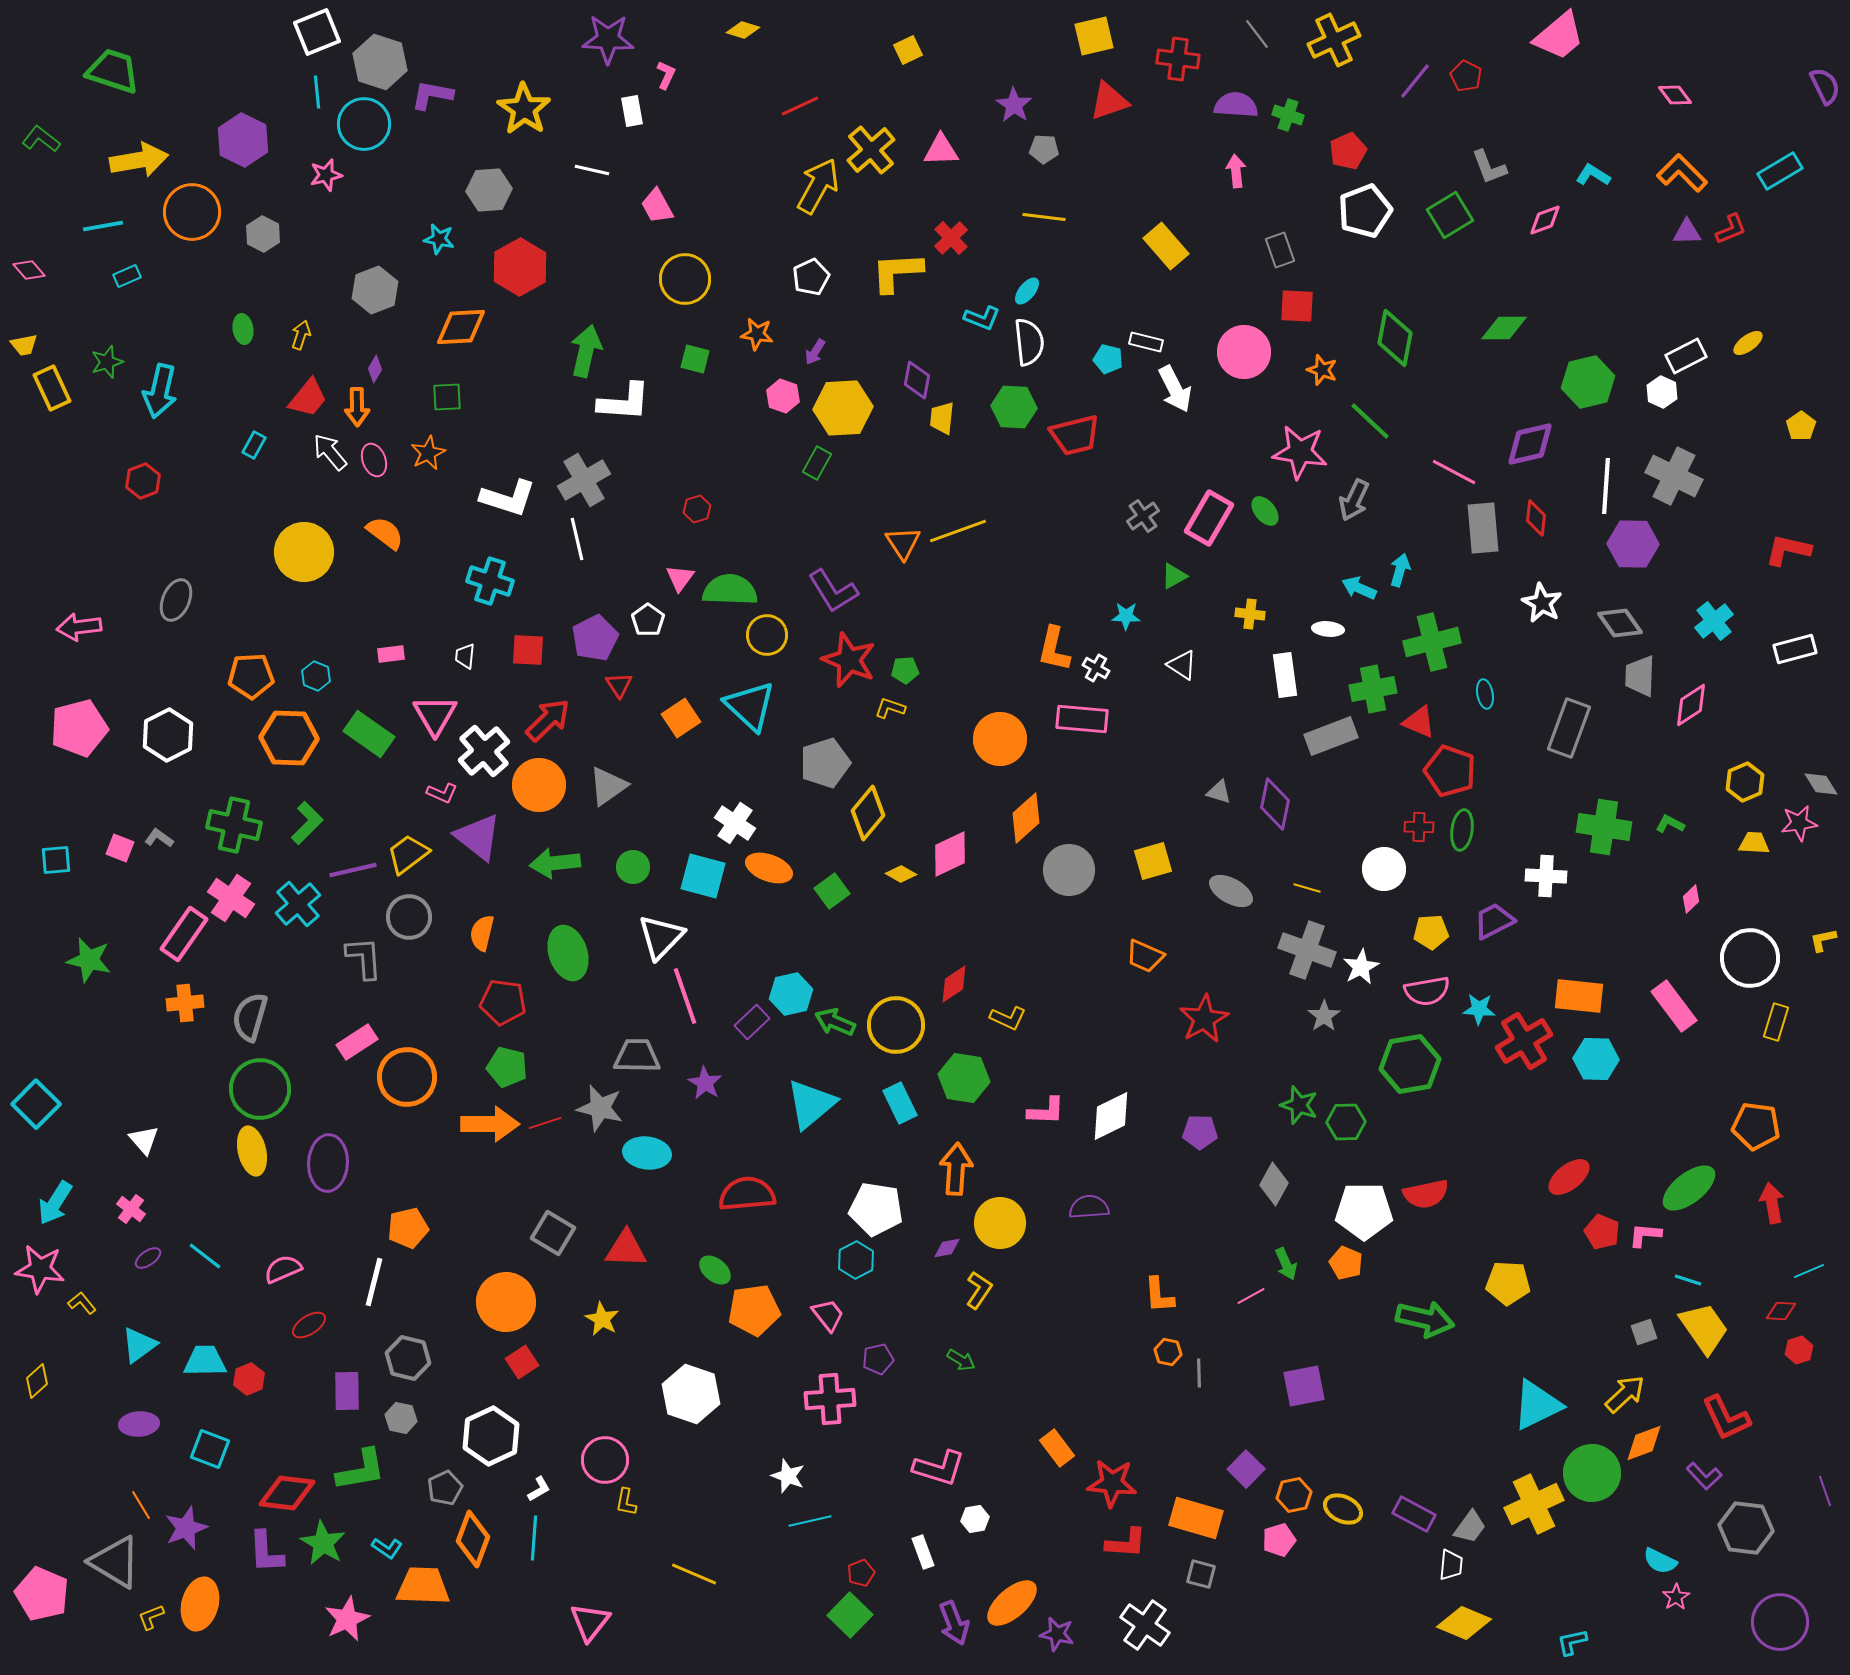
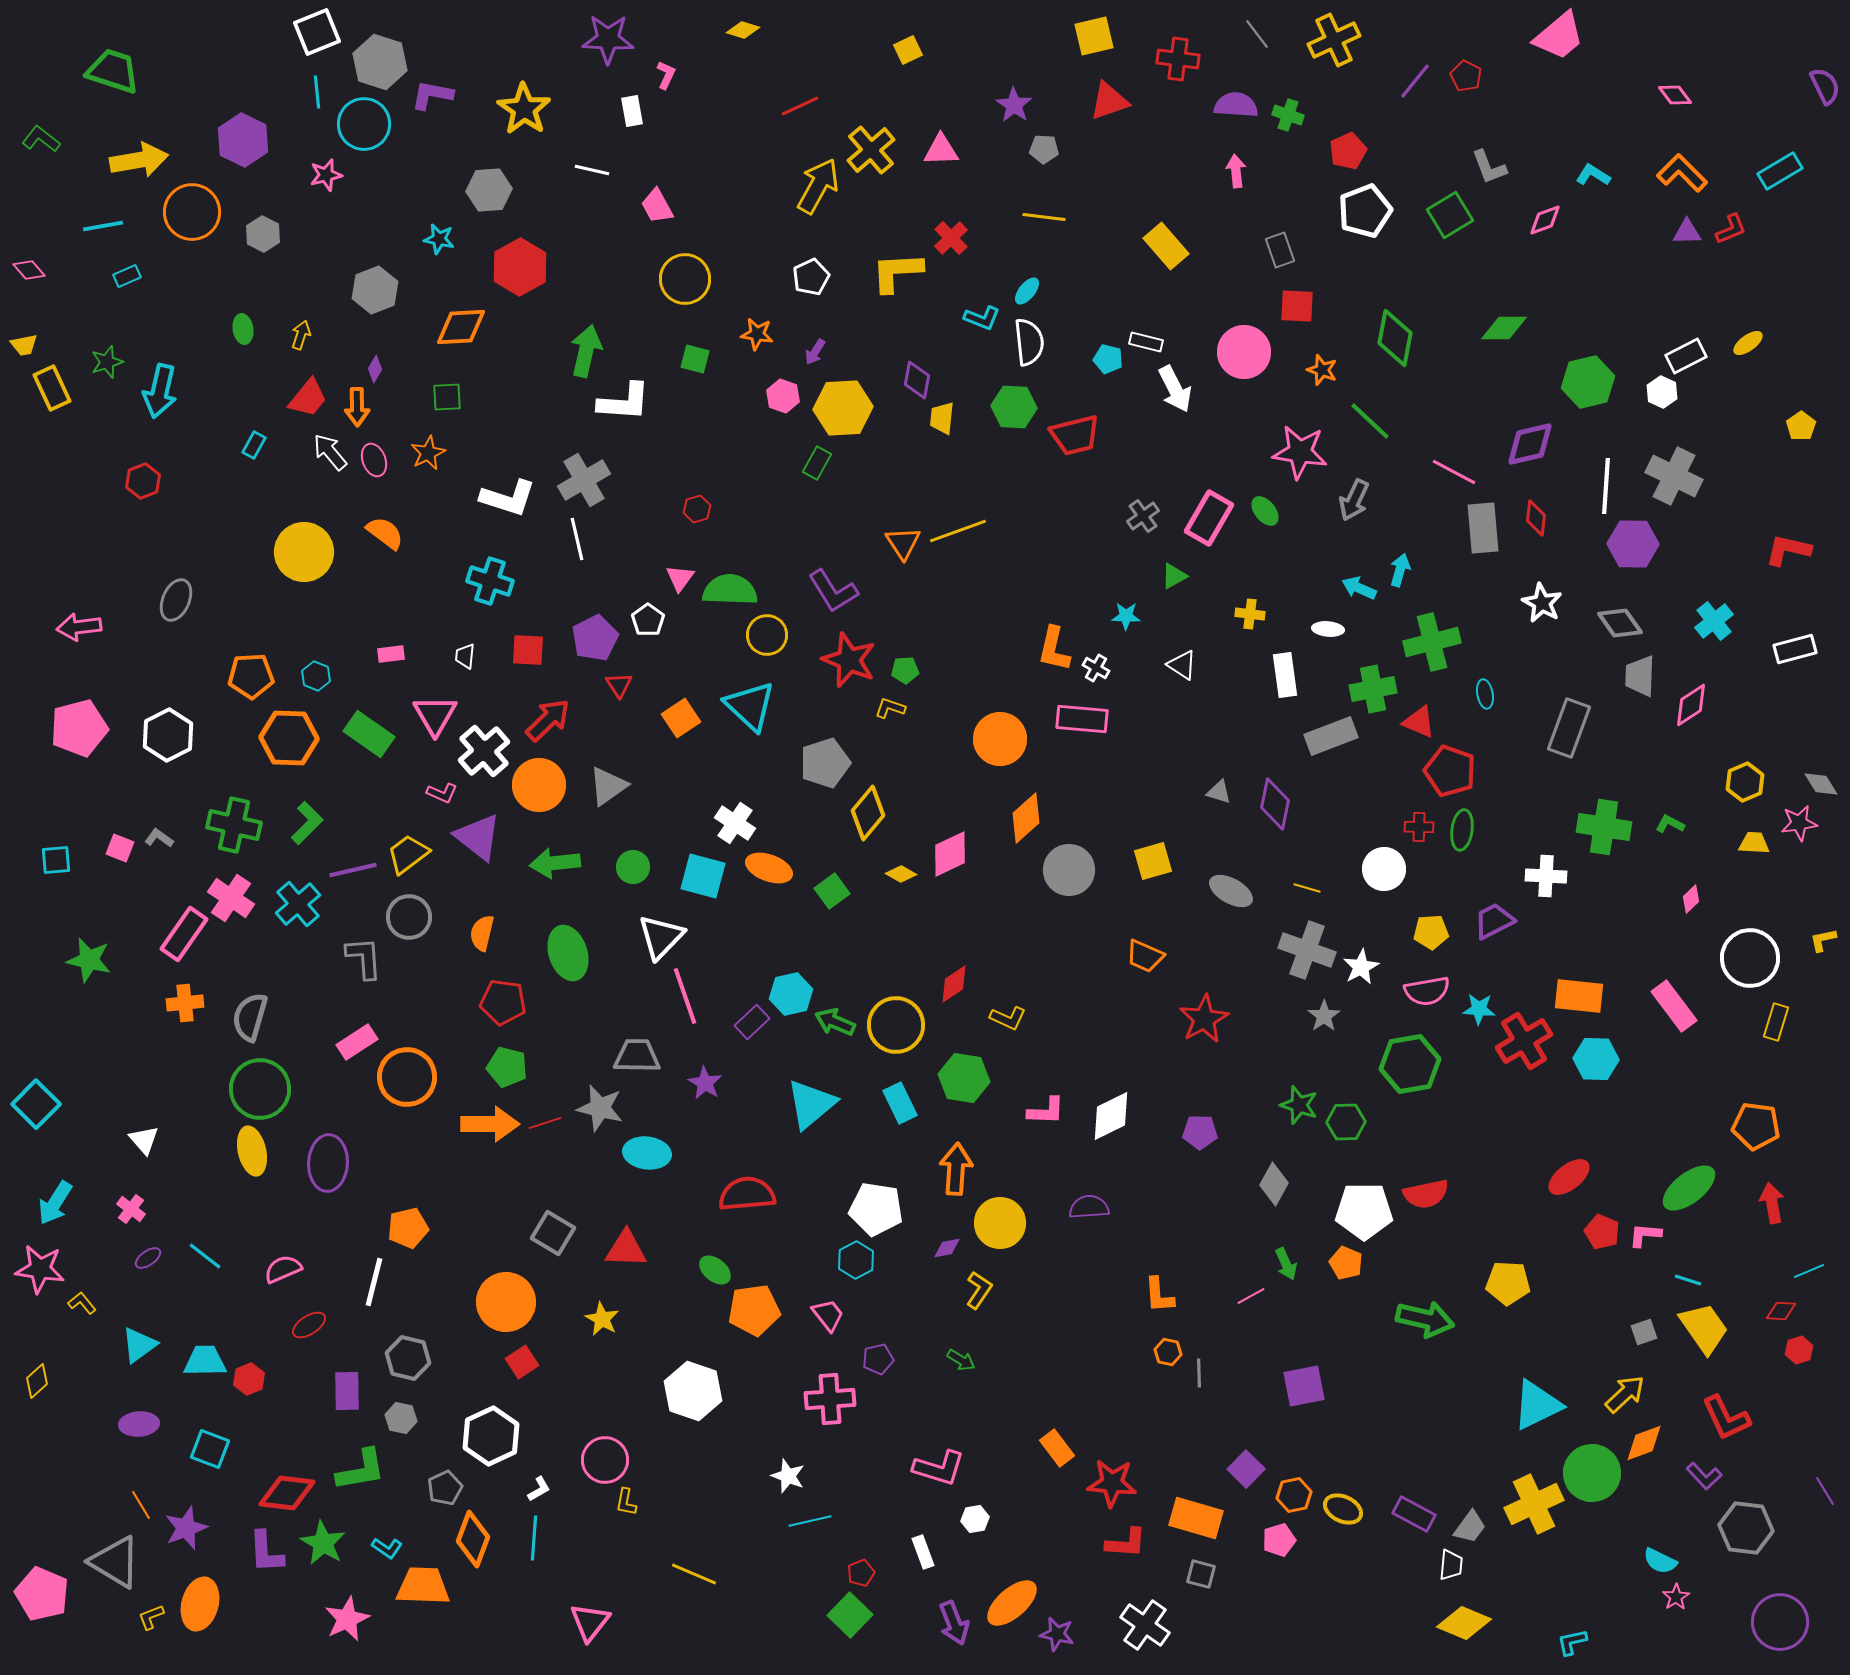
white hexagon at (691, 1394): moved 2 px right, 3 px up
purple line at (1825, 1491): rotated 12 degrees counterclockwise
